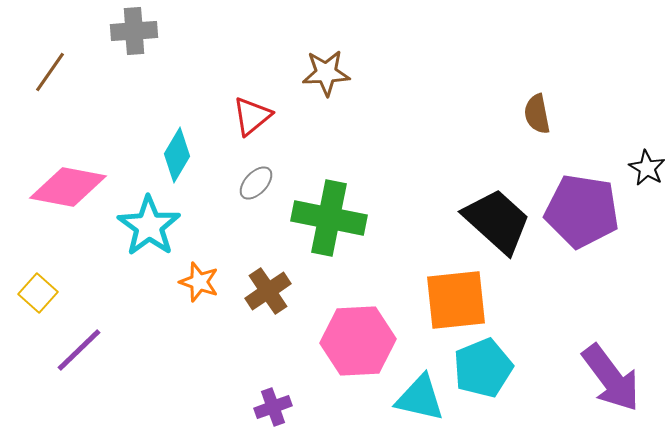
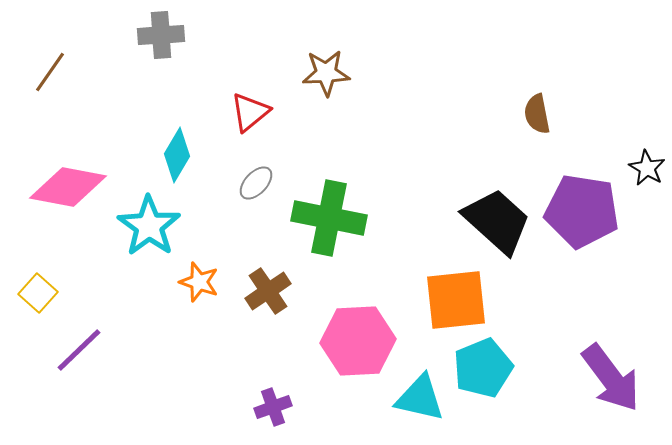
gray cross: moved 27 px right, 4 px down
red triangle: moved 2 px left, 4 px up
